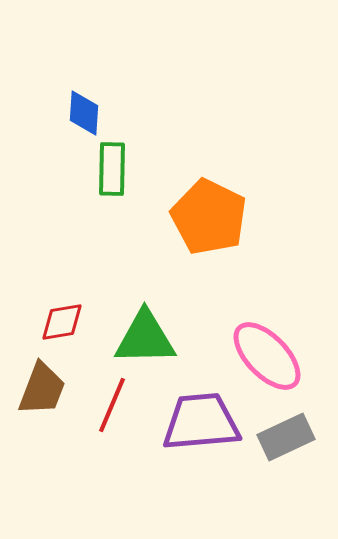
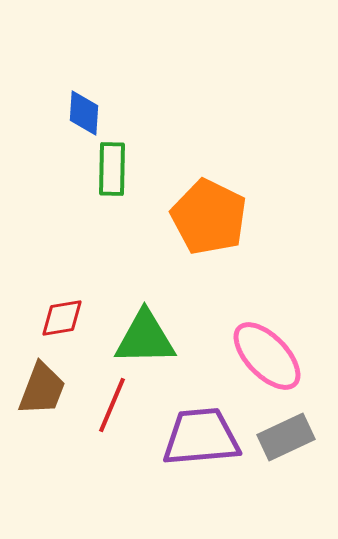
red diamond: moved 4 px up
purple trapezoid: moved 15 px down
